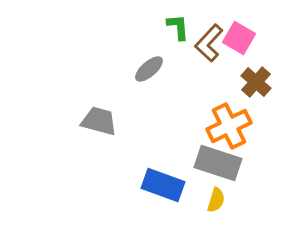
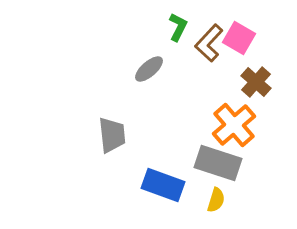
green L-shape: rotated 32 degrees clockwise
gray trapezoid: moved 13 px right, 14 px down; rotated 69 degrees clockwise
orange cross: moved 5 px right, 1 px up; rotated 15 degrees counterclockwise
